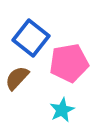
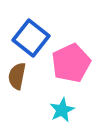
pink pentagon: moved 2 px right; rotated 15 degrees counterclockwise
brown semicircle: moved 2 px up; rotated 32 degrees counterclockwise
